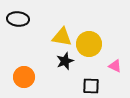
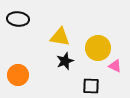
yellow triangle: moved 2 px left
yellow circle: moved 9 px right, 4 px down
orange circle: moved 6 px left, 2 px up
